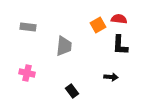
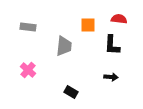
orange square: moved 10 px left; rotated 28 degrees clockwise
black L-shape: moved 8 px left
pink cross: moved 1 px right, 3 px up; rotated 28 degrees clockwise
black rectangle: moved 1 px left, 1 px down; rotated 24 degrees counterclockwise
